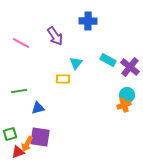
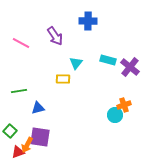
cyan rectangle: rotated 14 degrees counterclockwise
cyan circle: moved 12 px left, 20 px down
green square: moved 3 px up; rotated 32 degrees counterclockwise
orange arrow: moved 1 px down
